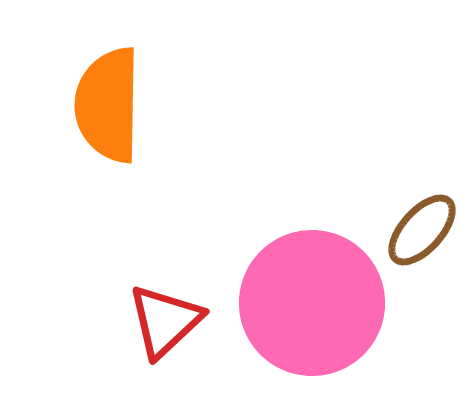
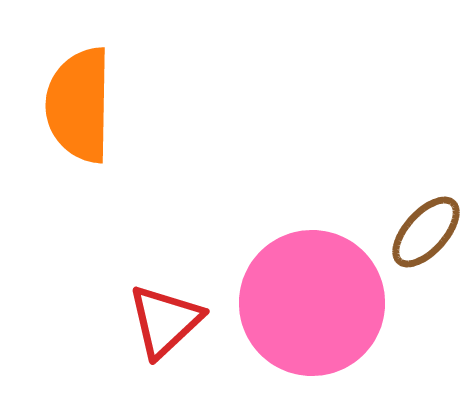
orange semicircle: moved 29 px left
brown ellipse: moved 4 px right, 2 px down
